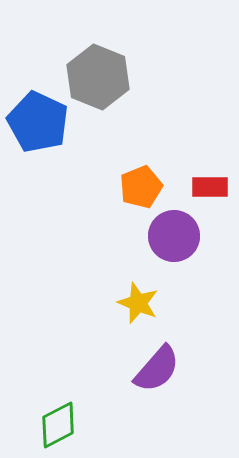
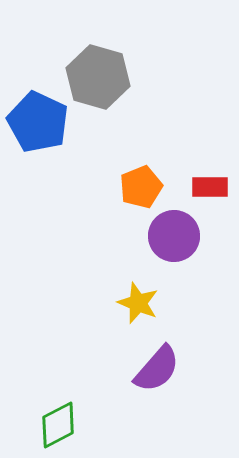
gray hexagon: rotated 6 degrees counterclockwise
